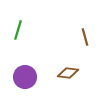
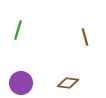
brown diamond: moved 10 px down
purple circle: moved 4 px left, 6 px down
